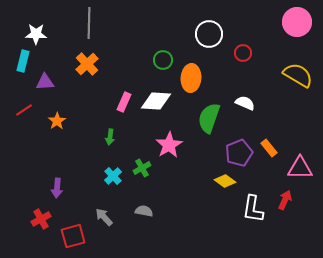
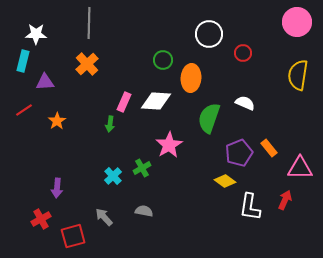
yellow semicircle: rotated 112 degrees counterclockwise
green arrow: moved 13 px up
white L-shape: moved 3 px left, 2 px up
